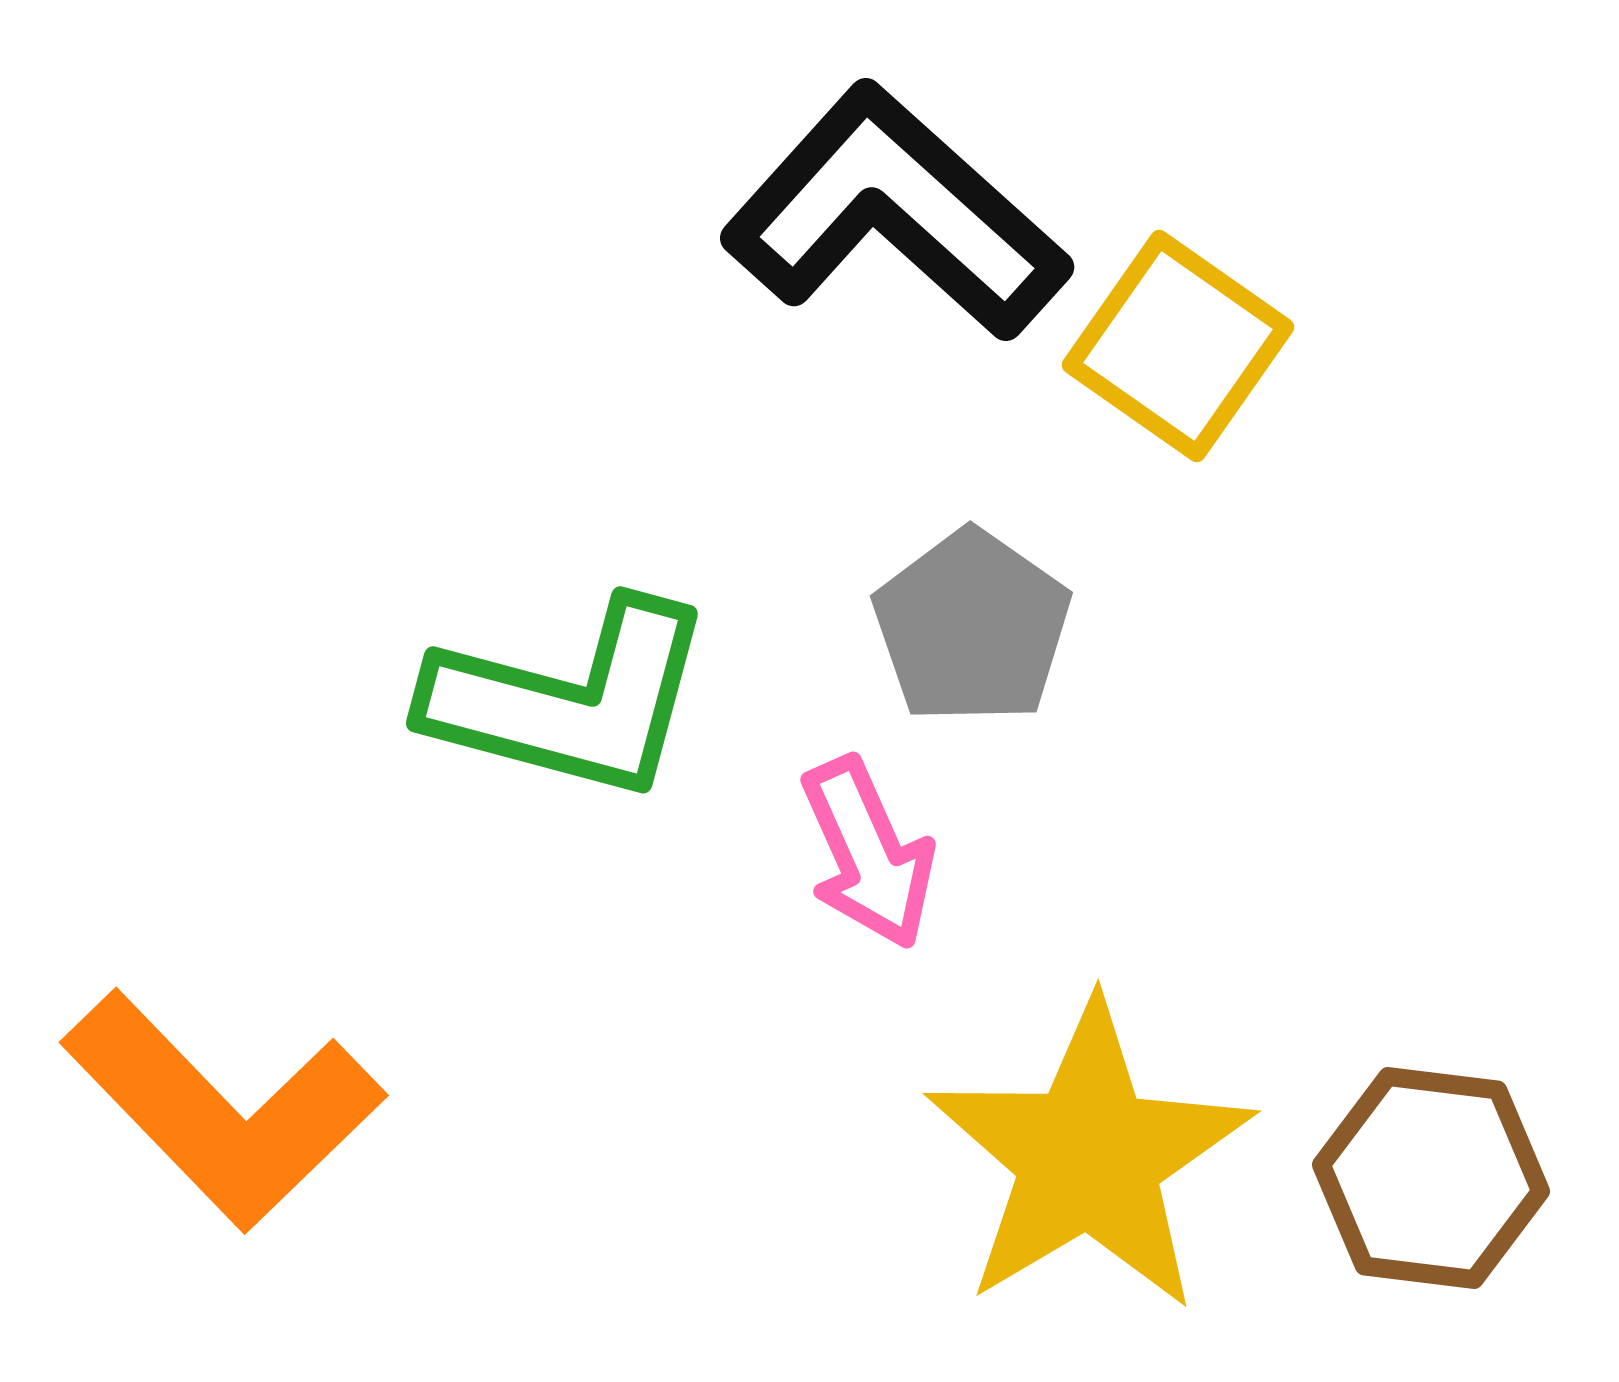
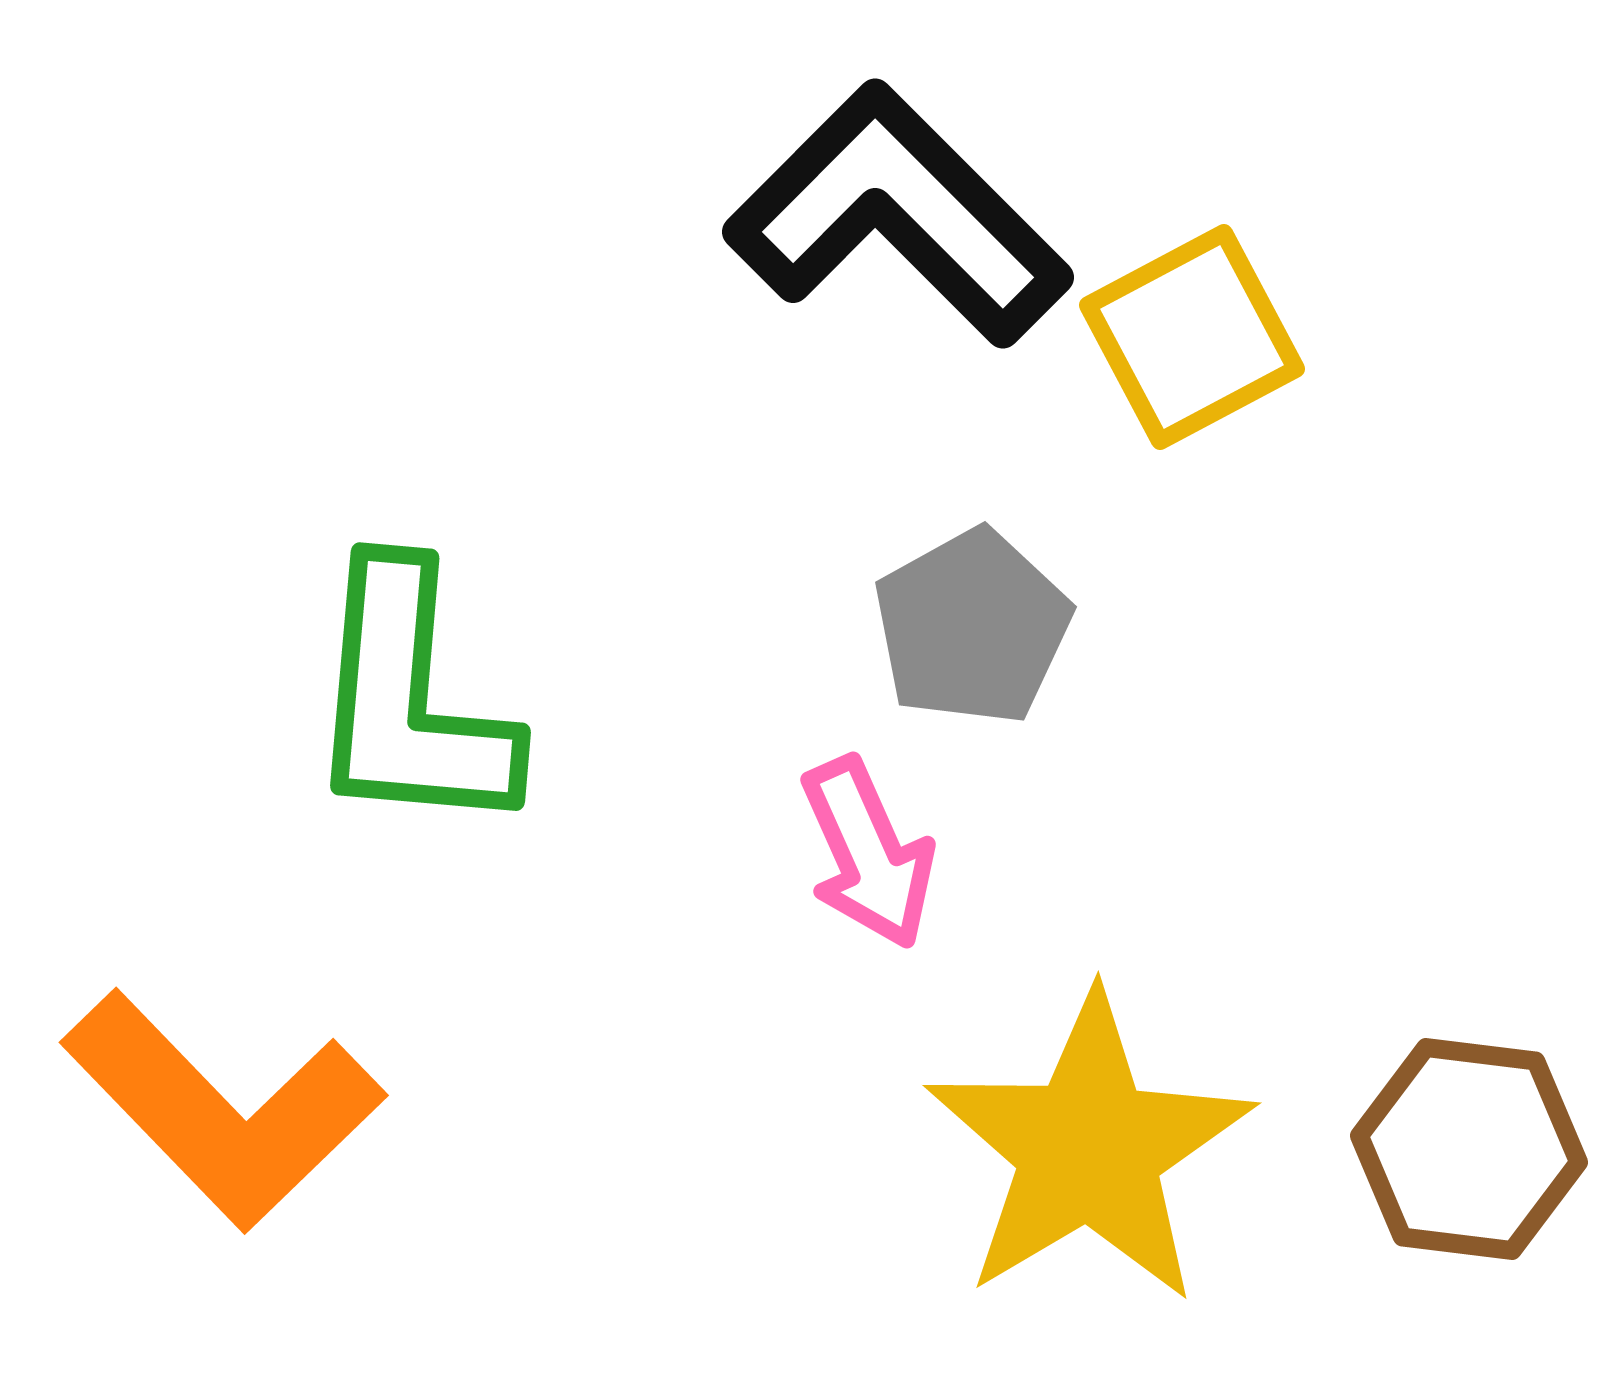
black L-shape: moved 3 px right, 2 px down; rotated 3 degrees clockwise
yellow square: moved 14 px right, 9 px up; rotated 27 degrees clockwise
gray pentagon: rotated 8 degrees clockwise
green L-shape: moved 160 px left; rotated 80 degrees clockwise
yellow star: moved 8 px up
brown hexagon: moved 38 px right, 29 px up
